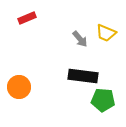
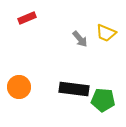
black rectangle: moved 9 px left, 13 px down
